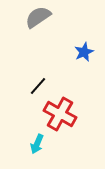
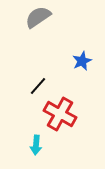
blue star: moved 2 px left, 9 px down
cyan arrow: moved 1 px left, 1 px down; rotated 18 degrees counterclockwise
